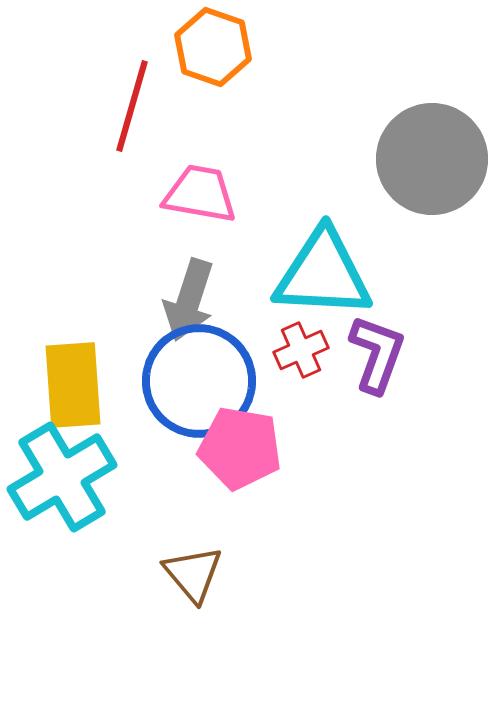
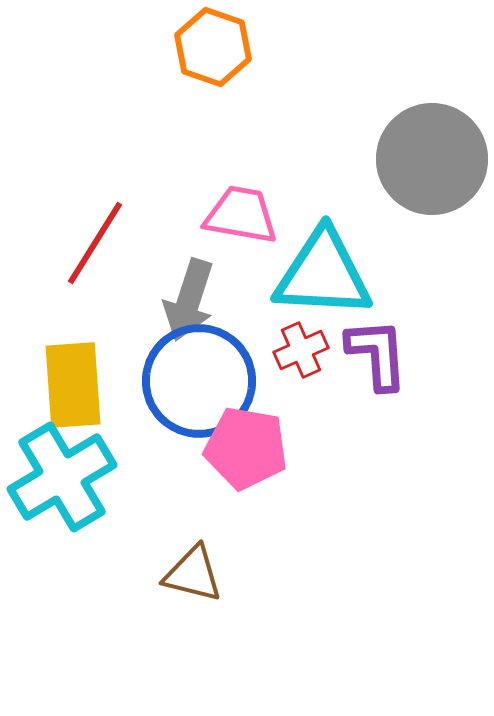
red line: moved 37 px left, 137 px down; rotated 16 degrees clockwise
pink trapezoid: moved 41 px right, 21 px down
purple L-shape: rotated 24 degrees counterclockwise
pink pentagon: moved 6 px right
brown triangle: rotated 36 degrees counterclockwise
